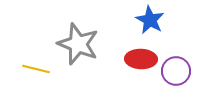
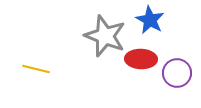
gray star: moved 27 px right, 8 px up
purple circle: moved 1 px right, 2 px down
